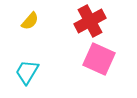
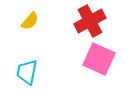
cyan trapezoid: rotated 20 degrees counterclockwise
